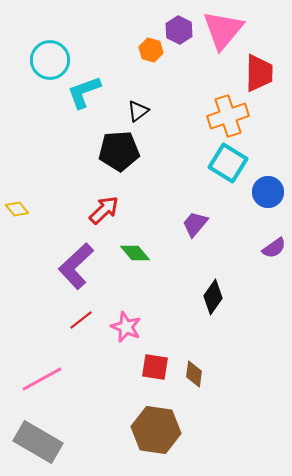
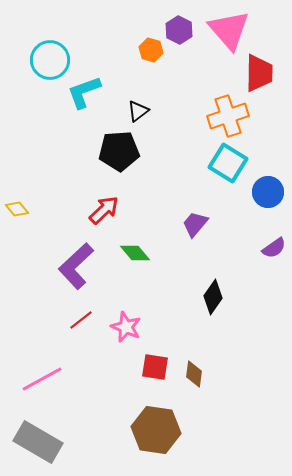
pink triangle: moved 6 px right; rotated 21 degrees counterclockwise
